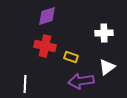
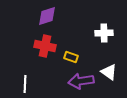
white triangle: moved 2 px right, 5 px down; rotated 48 degrees counterclockwise
